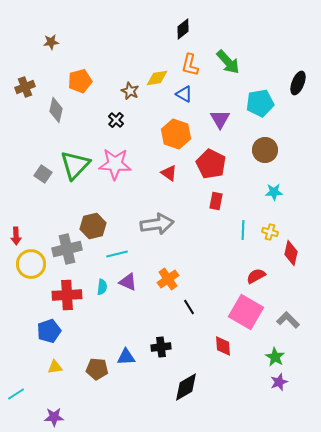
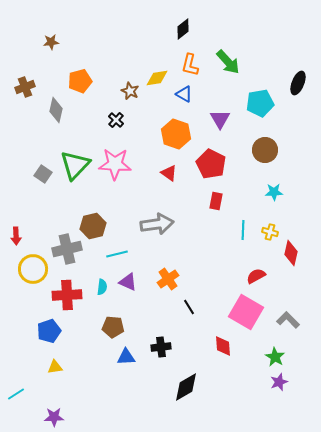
yellow circle at (31, 264): moved 2 px right, 5 px down
brown pentagon at (97, 369): moved 16 px right, 42 px up
